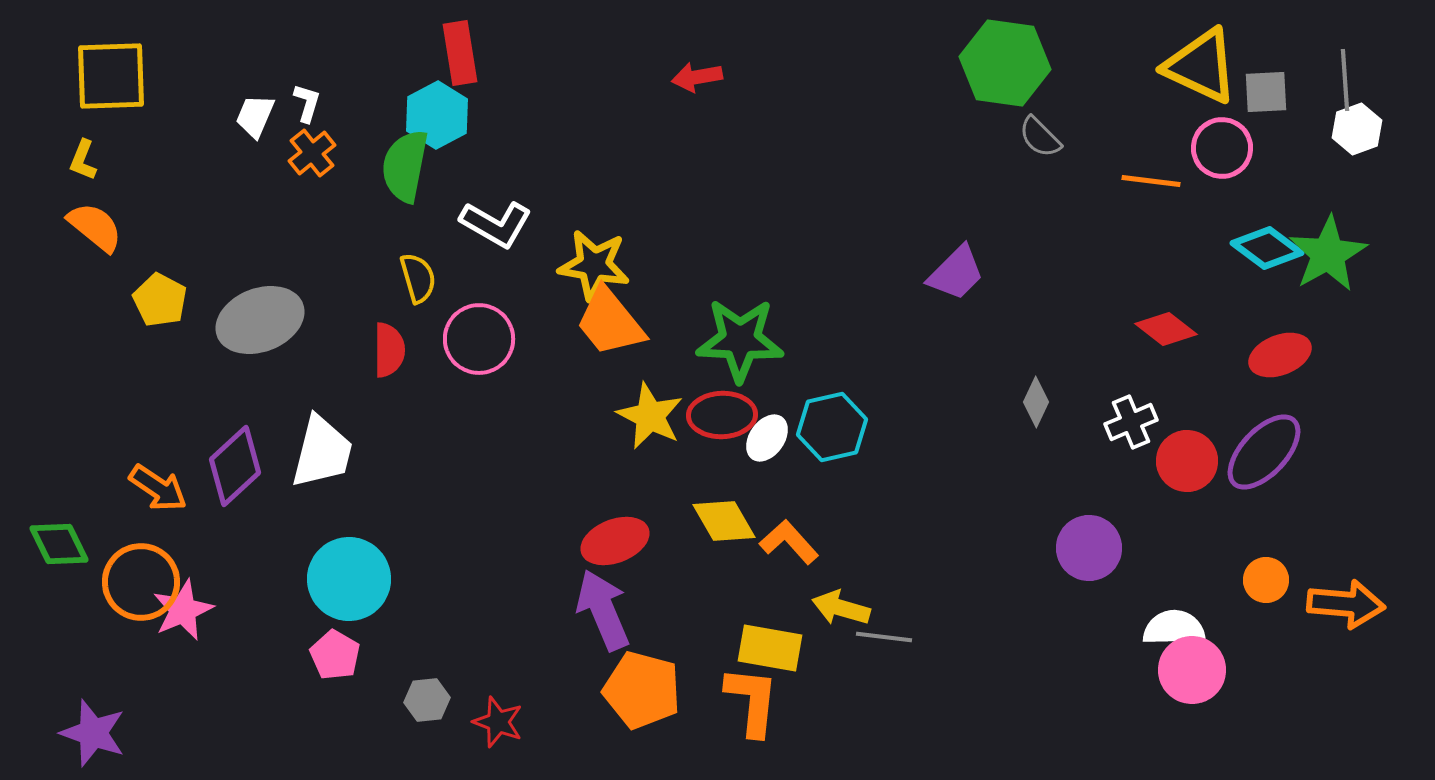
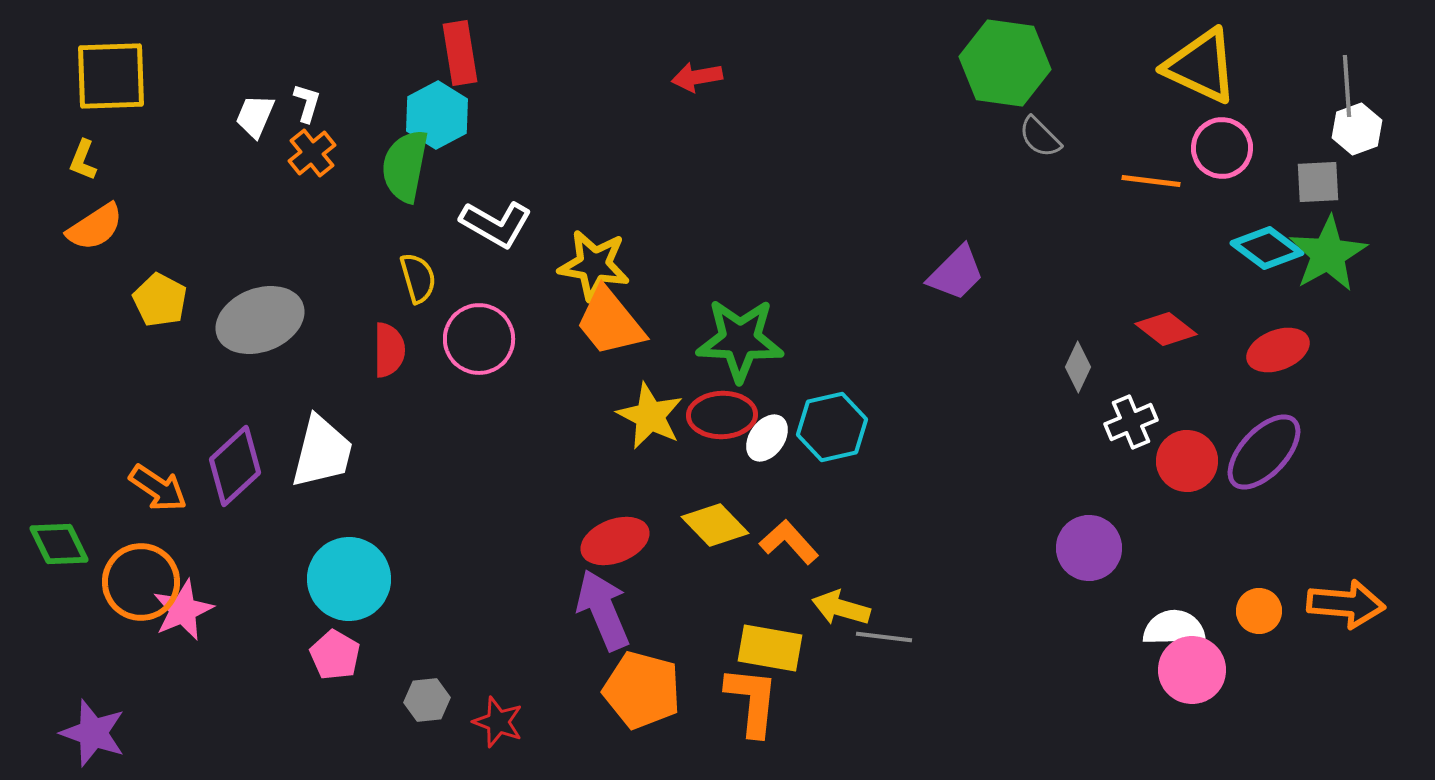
gray line at (1345, 80): moved 2 px right, 6 px down
gray square at (1266, 92): moved 52 px right, 90 px down
orange semicircle at (95, 227): rotated 108 degrees clockwise
red ellipse at (1280, 355): moved 2 px left, 5 px up
gray diamond at (1036, 402): moved 42 px right, 35 px up
yellow diamond at (724, 521): moved 9 px left, 4 px down; rotated 14 degrees counterclockwise
orange circle at (1266, 580): moved 7 px left, 31 px down
